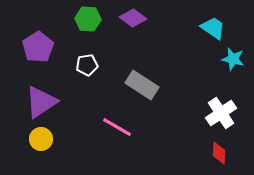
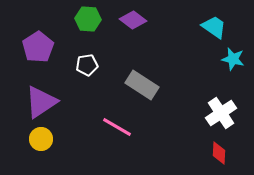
purple diamond: moved 2 px down
cyan trapezoid: moved 1 px right, 1 px up
